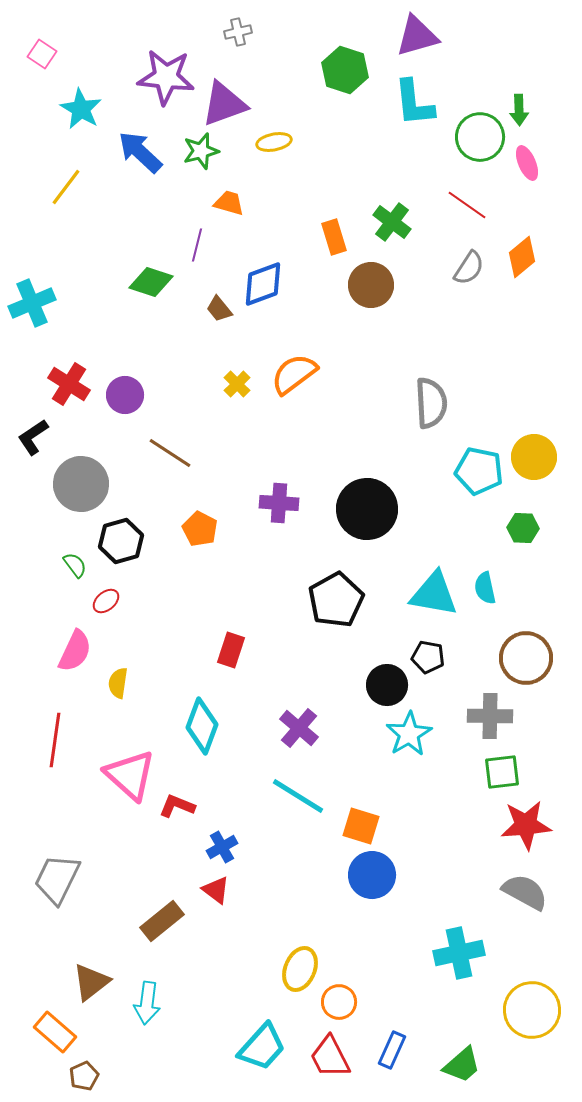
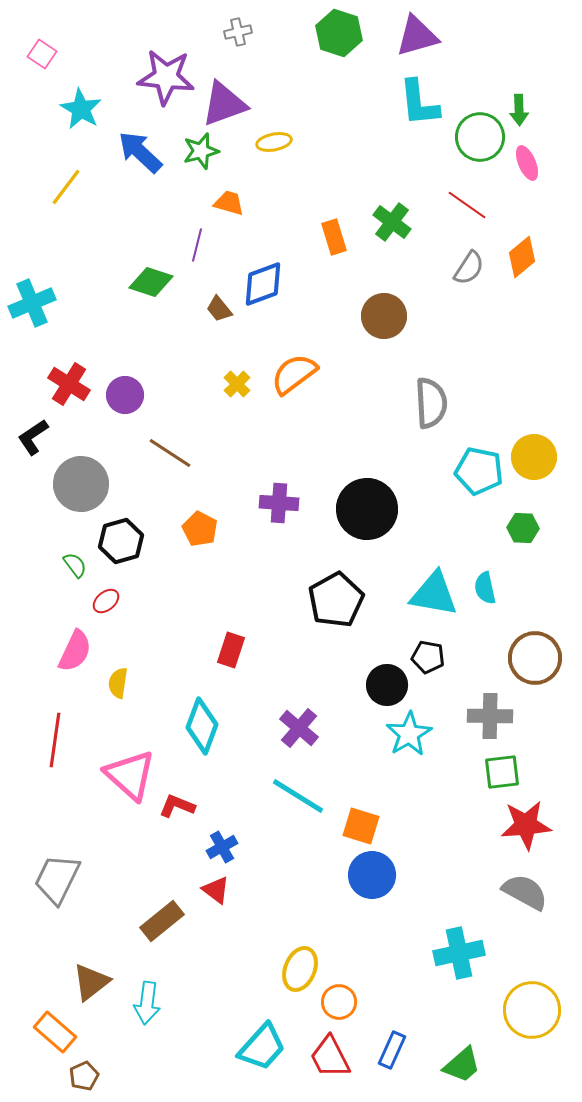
green hexagon at (345, 70): moved 6 px left, 37 px up
cyan L-shape at (414, 103): moved 5 px right
brown circle at (371, 285): moved 13 px right, 31 px down
brown circle at (526, 658): moved 9 px right
